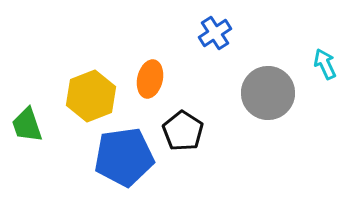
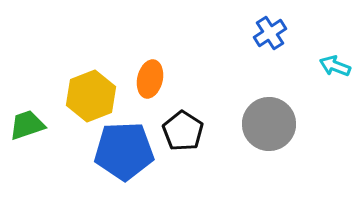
blue cross: moved 55 px right
cyan arrow: moved 10 px right, 2 px down; rotated 44 degrees counterclockwise
gray circle: moved 1 px right, 31 px down
green trapezoid: rotated 90 degrees clockwise
blue pentagon: moved 6 px up; rotated 6 degrees clockwise
